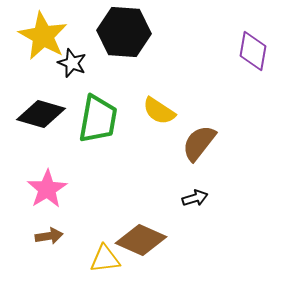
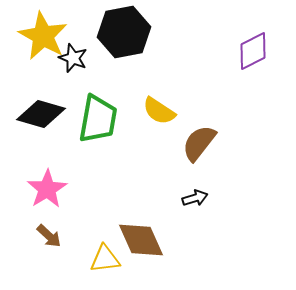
black hexagon: rotated 15 degrees counterclockwise
purple diamond: rotated 54 degrees clockwise
black star: moved 1 px right, 5 px up
brown arrow: rotated 52 degrees clockwise
brown diamond: rotated 42 degrees clockwise
